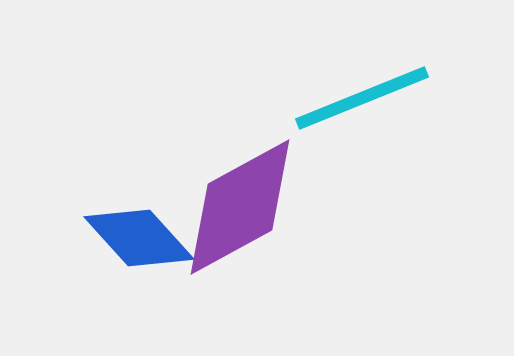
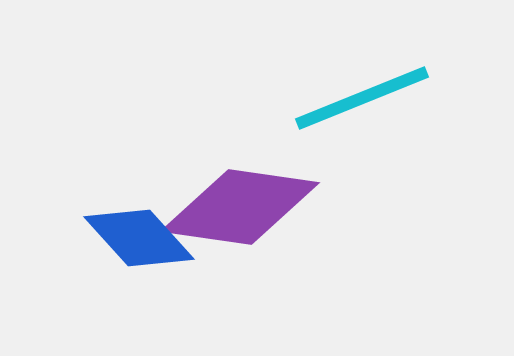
purple diamond: rotated 37 degrees clockwise
